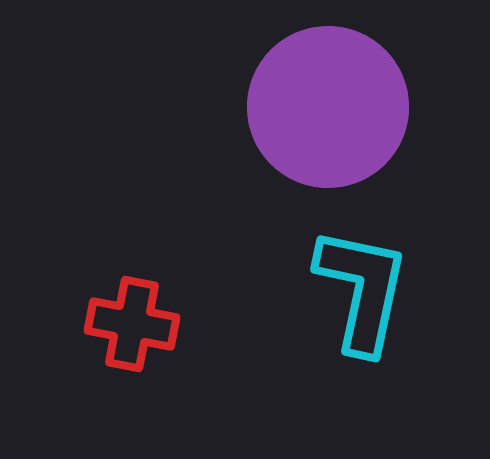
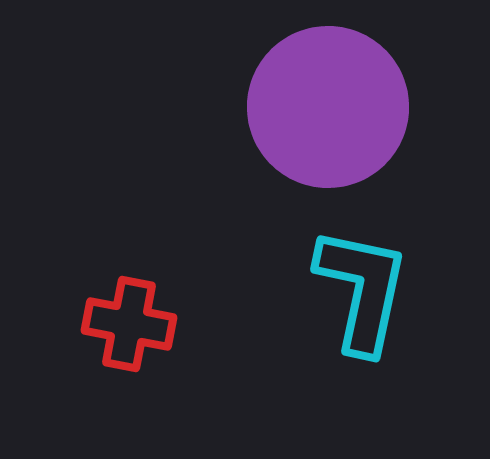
red cross: moved 3 px left
